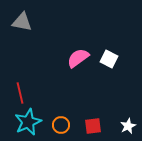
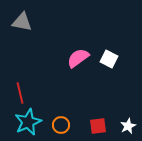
red square: moved 5 px right
